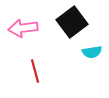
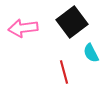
cyan semicircle: moved 1 px left, 1 px down; rotated 72 degrees clockwise
red line: moved 29 px right, 1 px down
